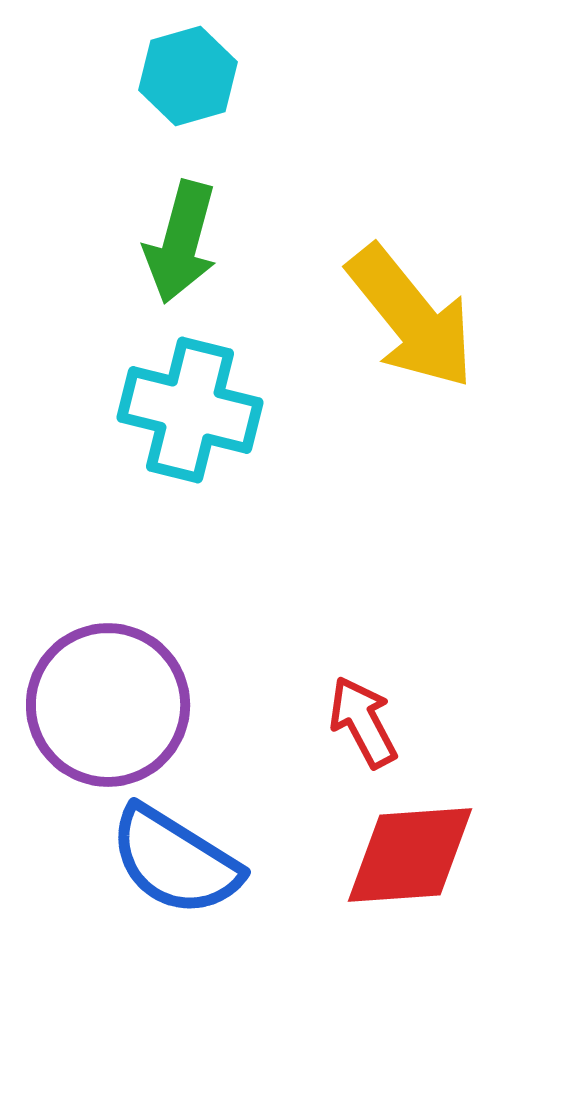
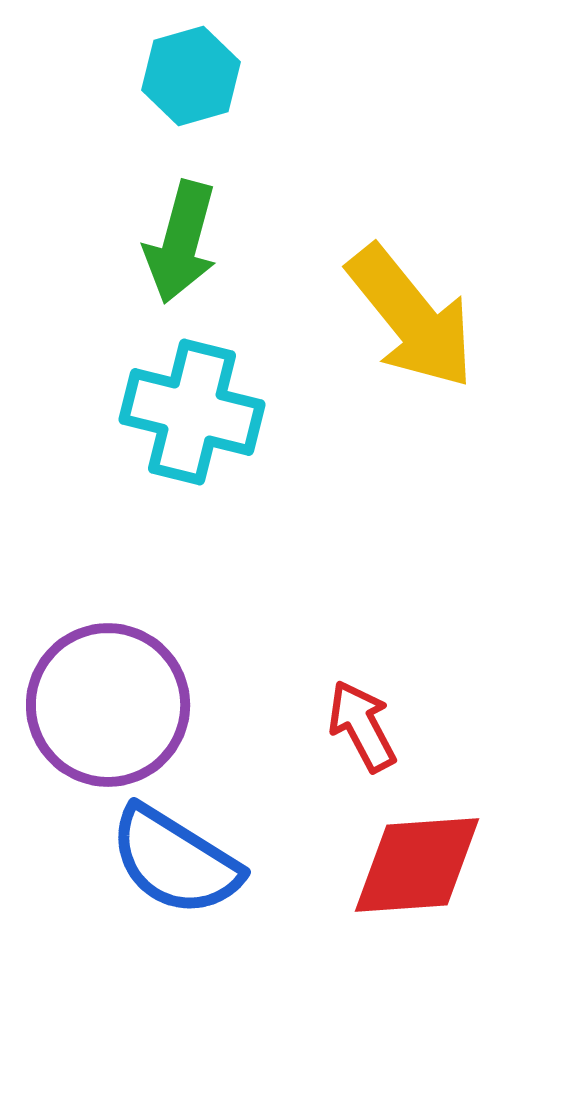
cyan hexagon: moved 3 px right
cyan cross: moved 2 px right, 2 px down
red arrow: moved 1 px left, 4 px down
red diamond: moved 7 px right, 10 px down
